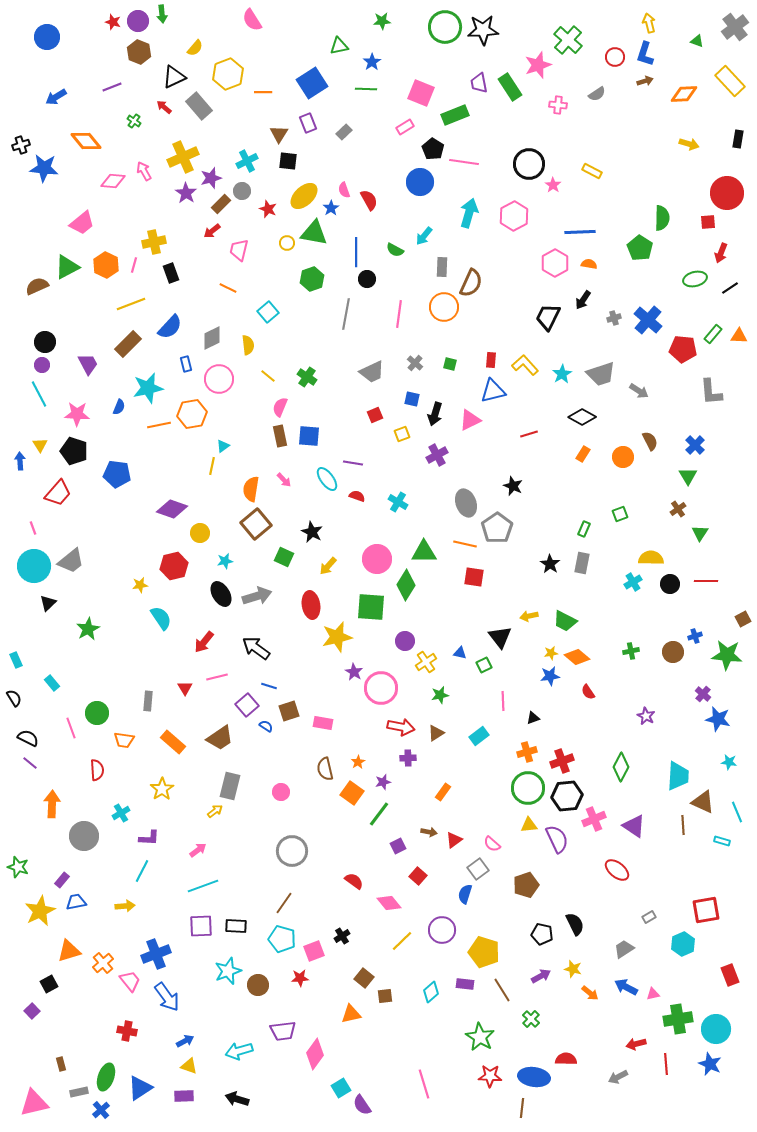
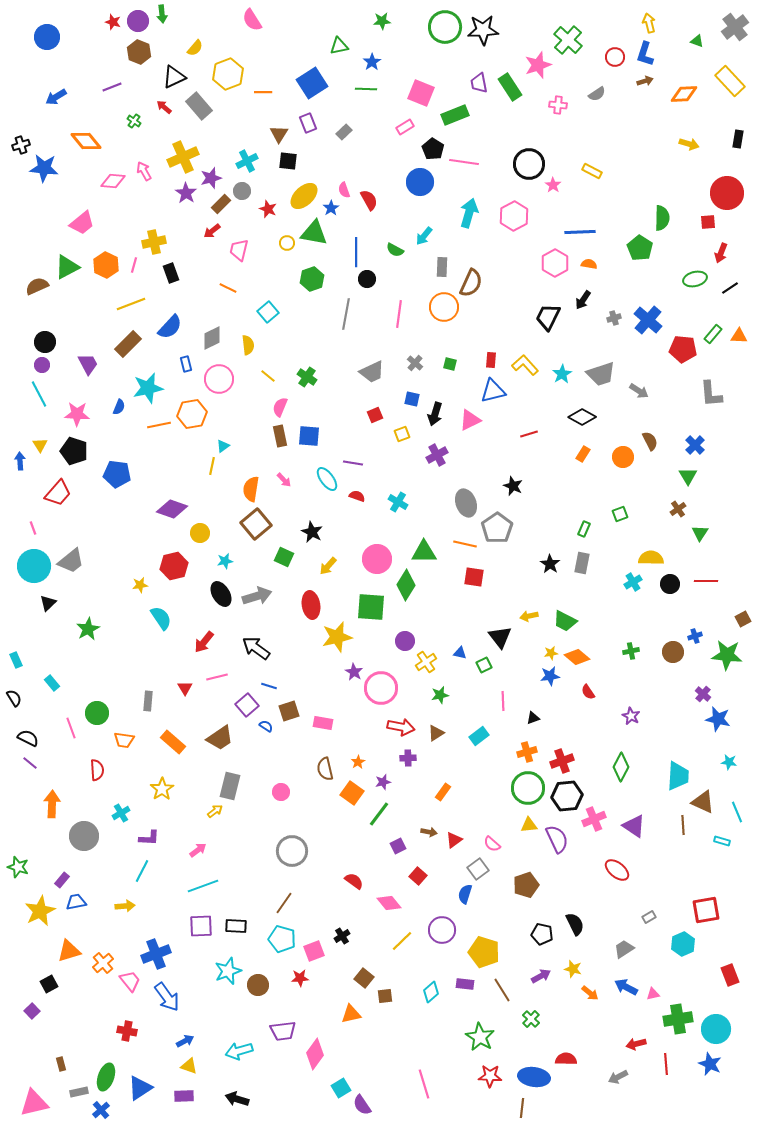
gray L-shape at (711, 392): moved 2 px down
purple star at (646, 716): moved 15 px left
